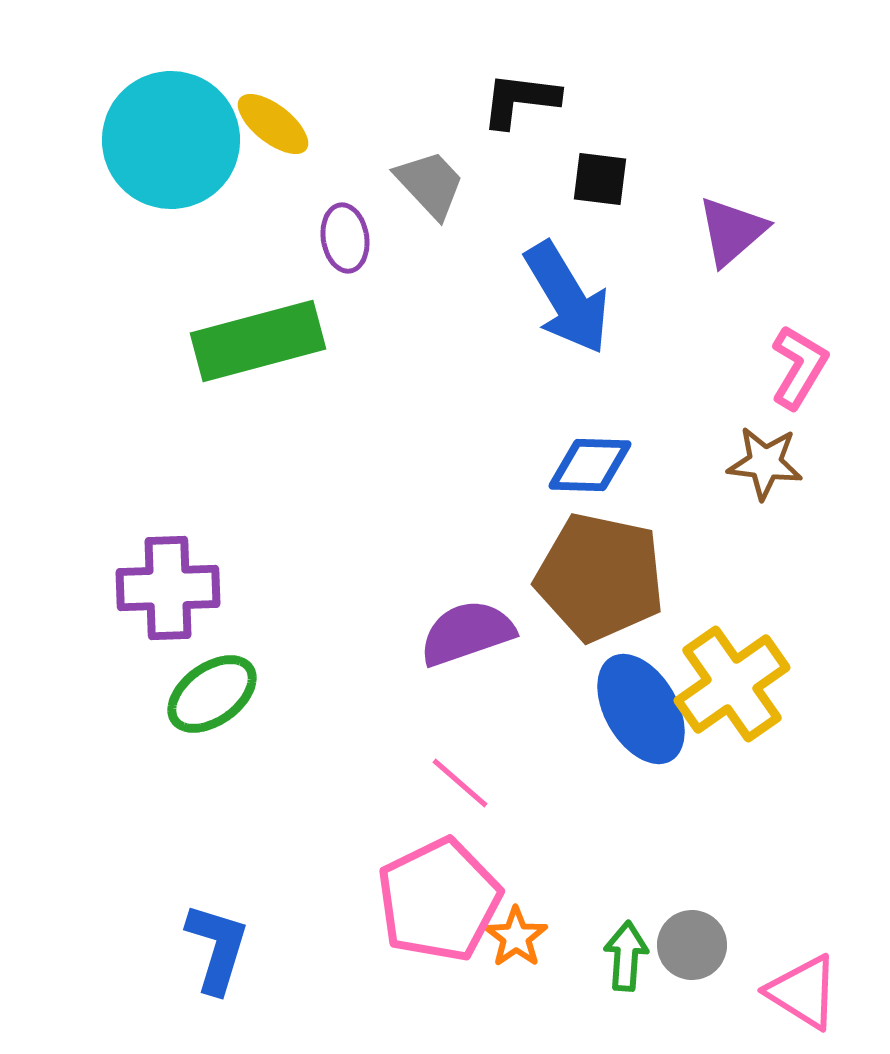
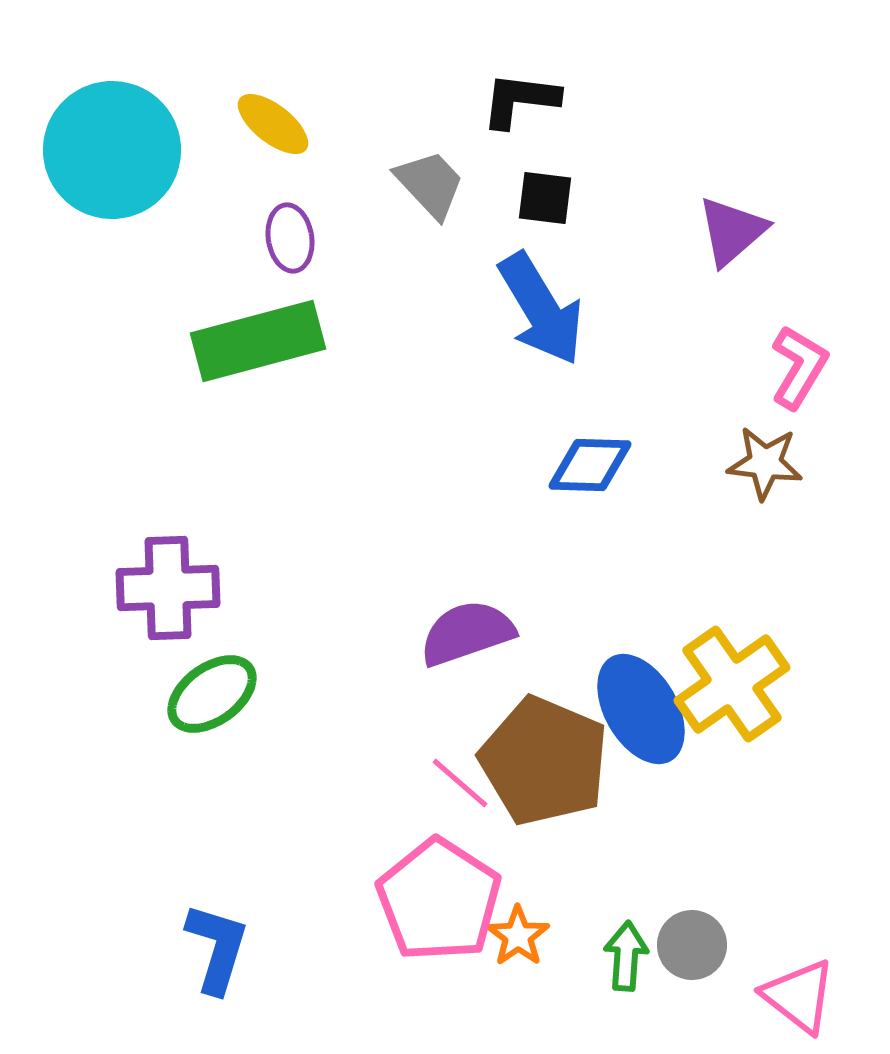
cyan circle: moved 59 px left, 10 px down
black square: moved 55 px left, 19 px down
purple ellipse: moved 55 px left
blue arrow: moved 26 px left, 11 px down
brown pentagon: moved 56 px left, 184 px down; rotated 11 degrees clockwise
pink pentagon: rotated 13 degrees counterclockwise
orange star: moved 2 px right, 1 px up
pink triangle: moved 4 px left, 4 px down; rotated 6 degrees clockwise
